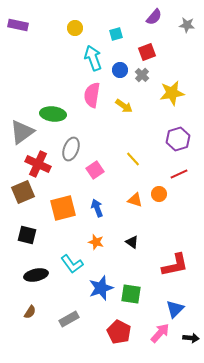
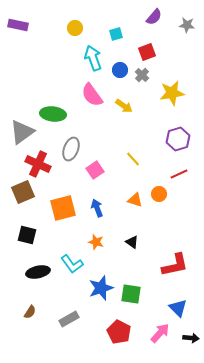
pink semicircle: rotated 45 degrees counterclockwise
black ellipse: moved 2 px right, 3 px up
blue triangle: moved 3 px right, 1 px up; rotated 30 degrees counterclockwise
